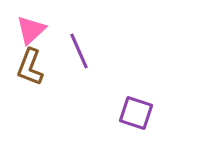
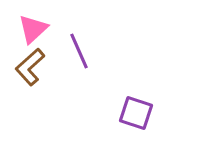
pink triangle: moved 2 px right, 1 px up
brown L-shape: rotated 27 degrees clockwise
